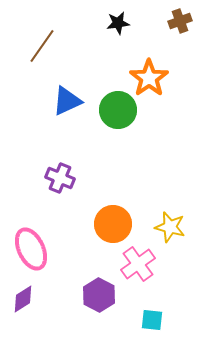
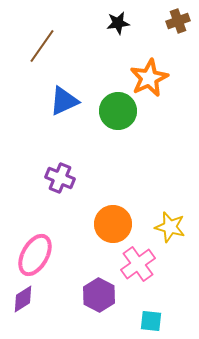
brown cross: moved 2 px left
orange star: rotated 9 degrees clockwise
blue triangle: moved 3 px left
green circle: moved 1 px down
pink ellipse: moved 4 px right, 6 px down; rotated 54 degrees clockwise
cyan square: moved 1 px left, 1 px down
